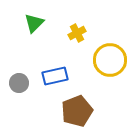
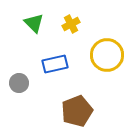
green triangle: rotated 30 degrees counterclockwise
yellow cross: moved 6 px left, 9 px up
yellow circle: moved 3 px left, 5 px up
blue rectangle: moved 12 px up
